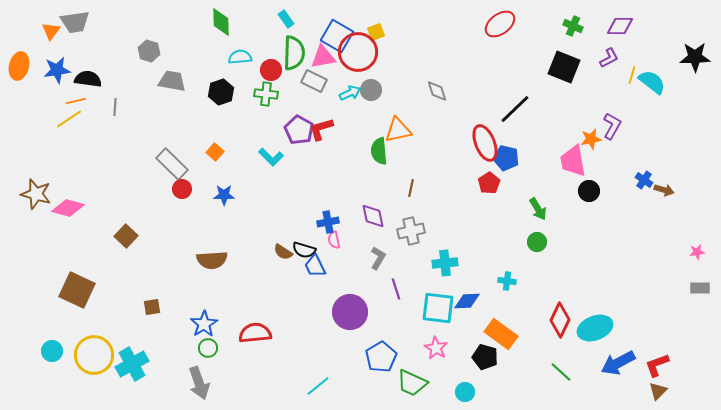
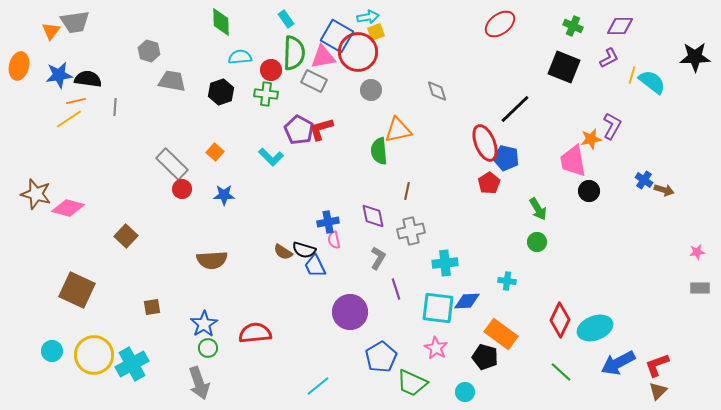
blue star at (57, 70): moved 2 px right, 5 px down
cyan arrow at (350, 93): moved 18 px right, 76 px up; rotated 15 degrees clockwise
brown line at (411, 188): moved 4 px left, 3 px down
